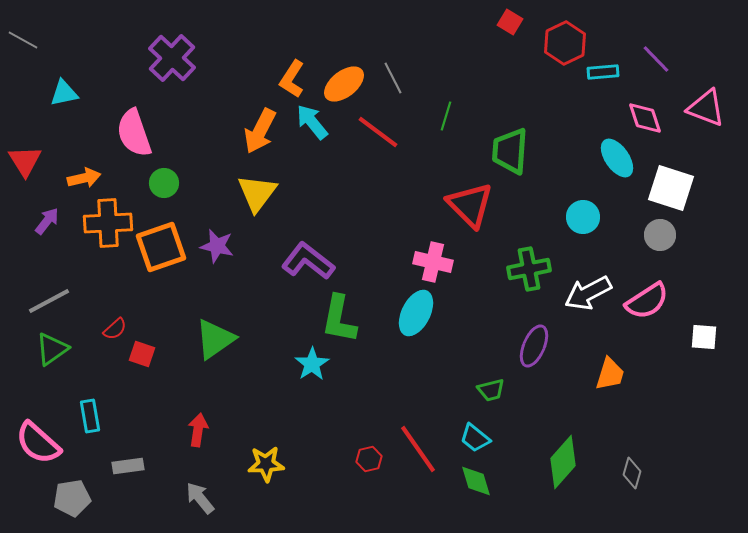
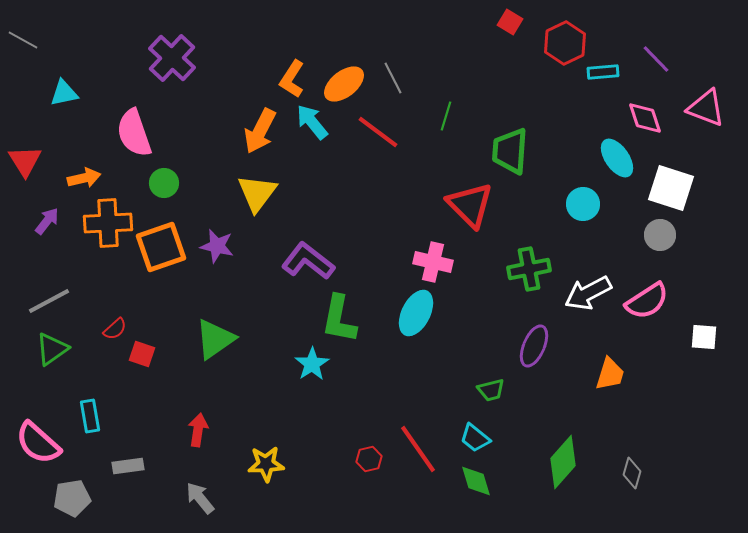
cyan circle at (583, 217): moved 13 px up
